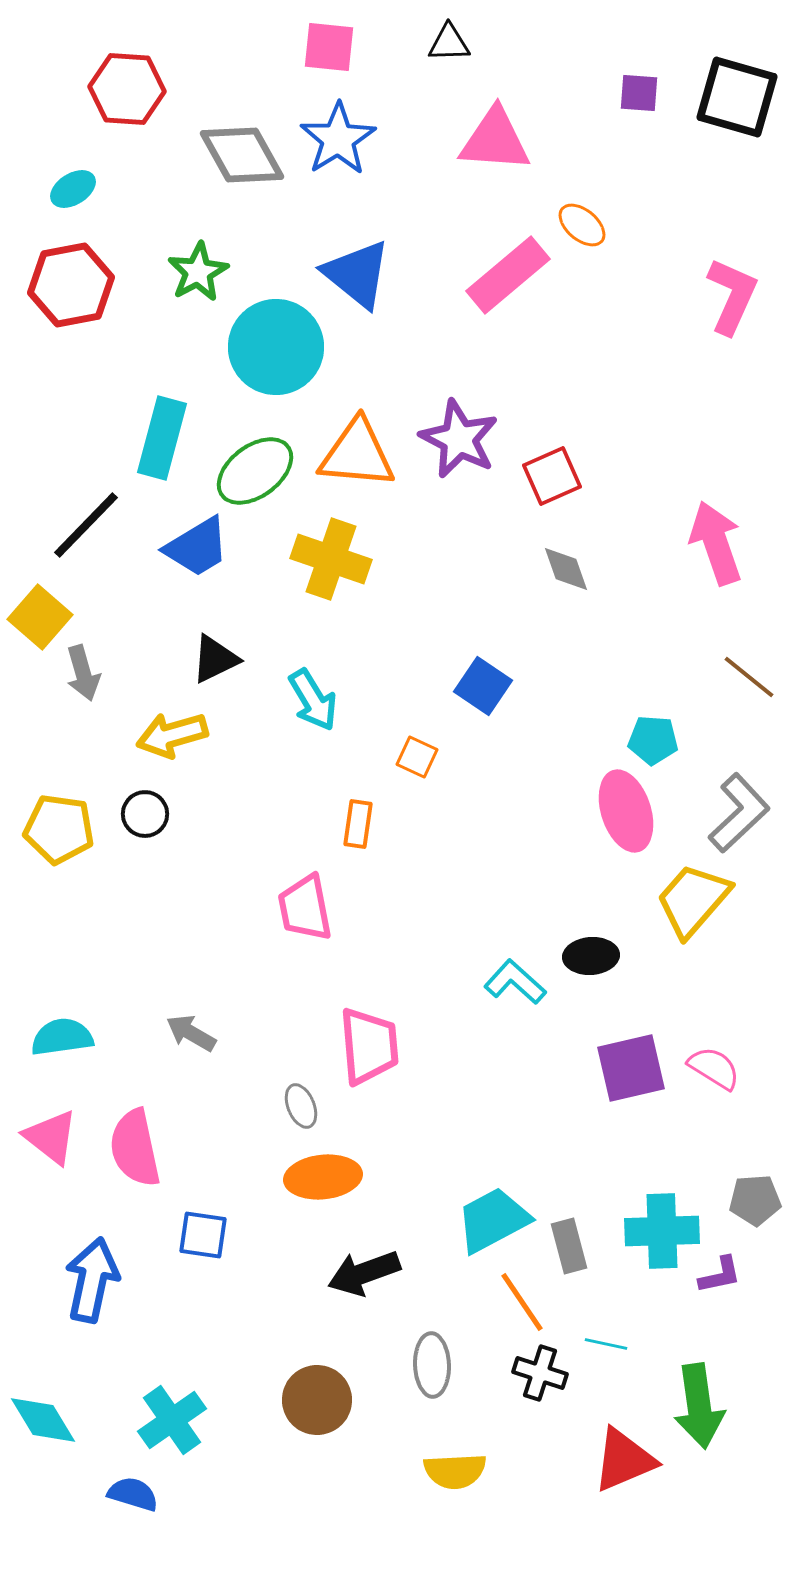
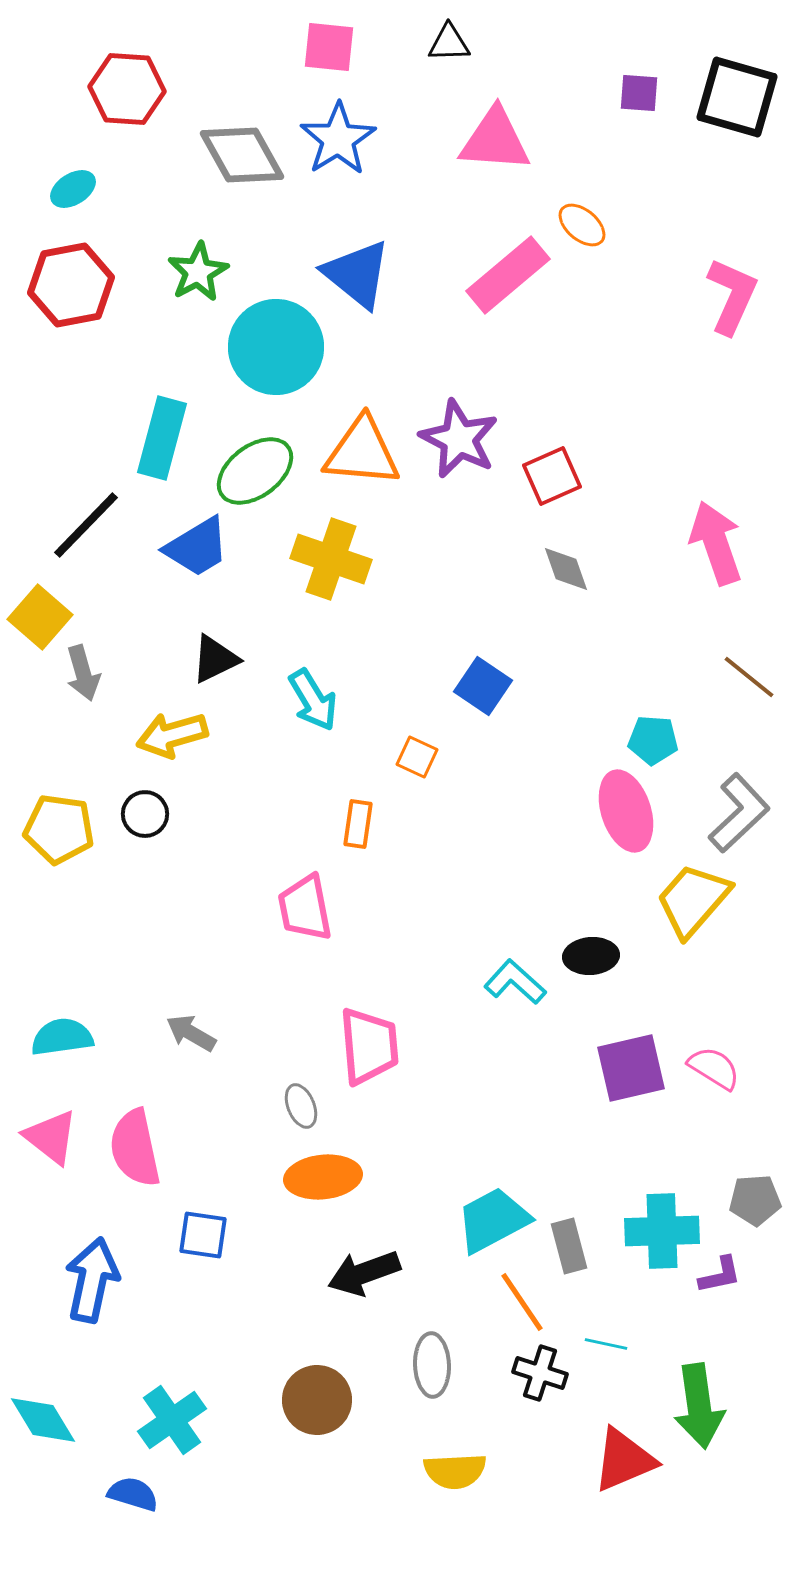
orange triangle at (357, 454): moved 5 px right, 2 px up
